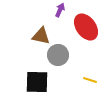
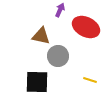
red ellipse: rotated 28 degrees counterclockwise
gray circle: moved 1 px down
